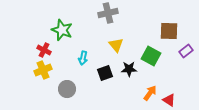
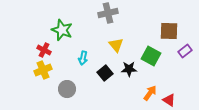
purple rectangle: moved 1 px left
black square: rotated 21 degrees counterclockwise
